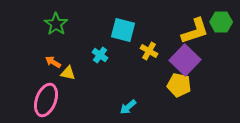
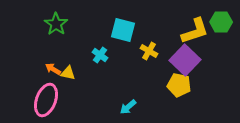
orange arrow: moved 7 px down
